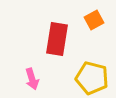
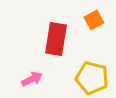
red rectangle: moved 1 px left
pink arrow: rotated 100 degrees counterclockwise
